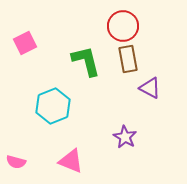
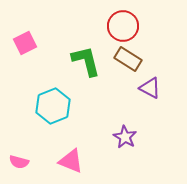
brown rectangle: rotated 48 degrees counterclockwise
pink semicircle: moved 3 px right
